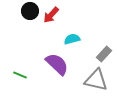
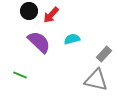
black circle: moved 1 px left
purple semicircle: moved 18 px left, 22 px up
